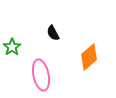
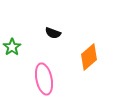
black semicircle: rotated 42 degrees counterclockwise
pink ellipse: moved 3 px right, 4 px down
